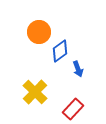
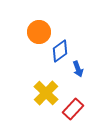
yellow cross: moved 11 px right, 1 px down
